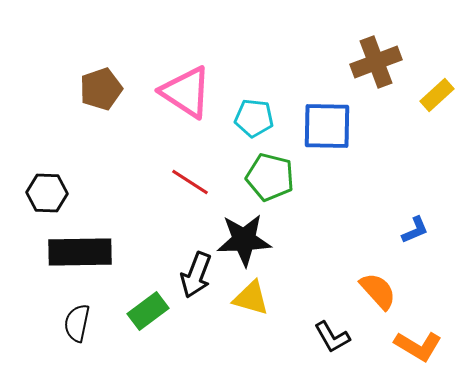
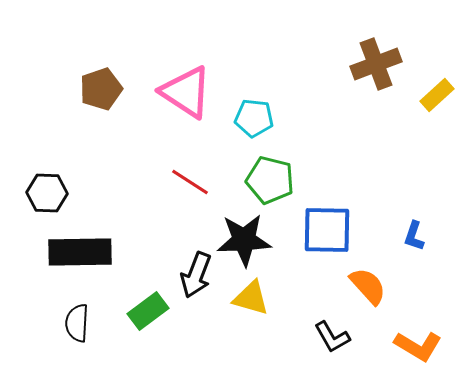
brown cross: moved 2 px down
blue square: moved 104 px down
green pentagon: moved 3 px down
blue L-shape: moved 1 px left, 6 px down; rotated 132 degrees clockwise
orange semicircle: moved 10 px left, 5 px up
black semicircle: rotated 9 degrees counterclockwise
